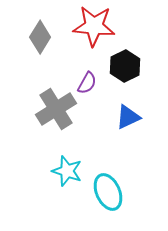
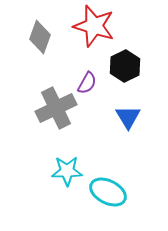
red star: rotated 12 degrees clockwise
gray diamond: rotated 12 degrees counterclockwise
gray cross: moved 1 px up; rotated 6 degrees clockwise
blue triangle: rotated 36 degrees counterclockwise
cyan star: rotated 20 degrees counterclockwise
cyan ellipse: rotated 39 degrees counterclockwise
